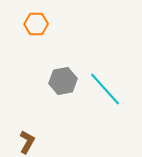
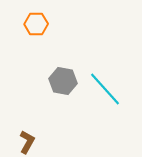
gray hexagon: rotated 20 degrees clockwise
